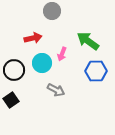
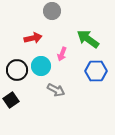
green arrow: moved 2 px up
cyan circle: moved 1 px left, 3 px down
black circle: moved 3 px right
